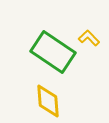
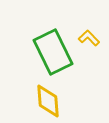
green rectangle: rotated 30 degrees clockwise
